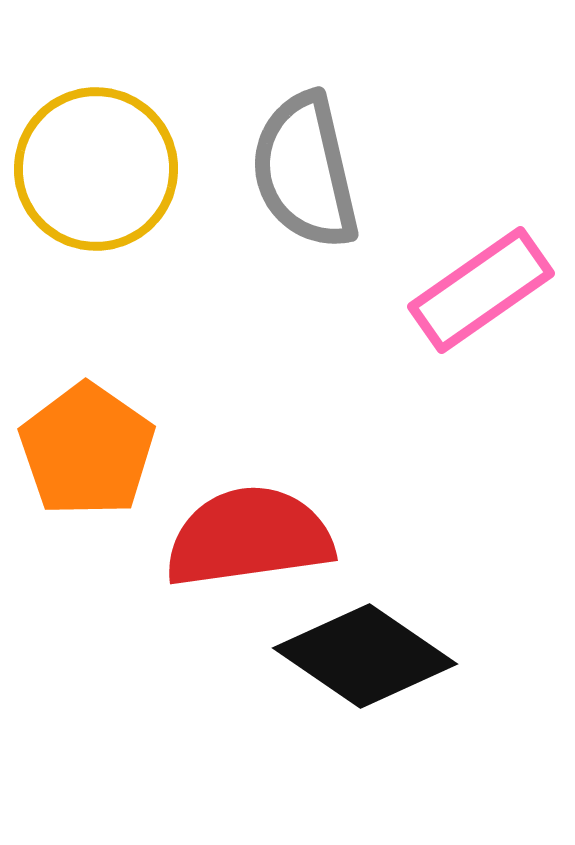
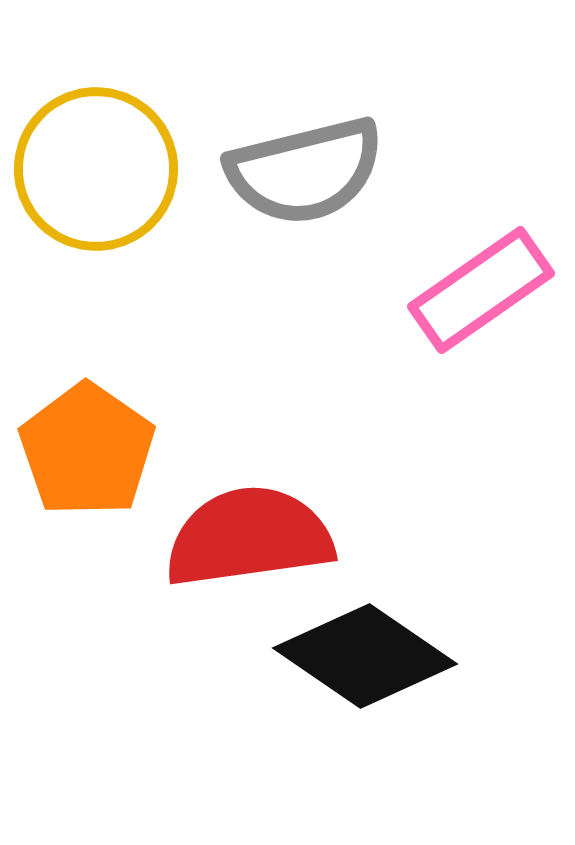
gray semicircle: rotated 91 degrees counterclockwise
